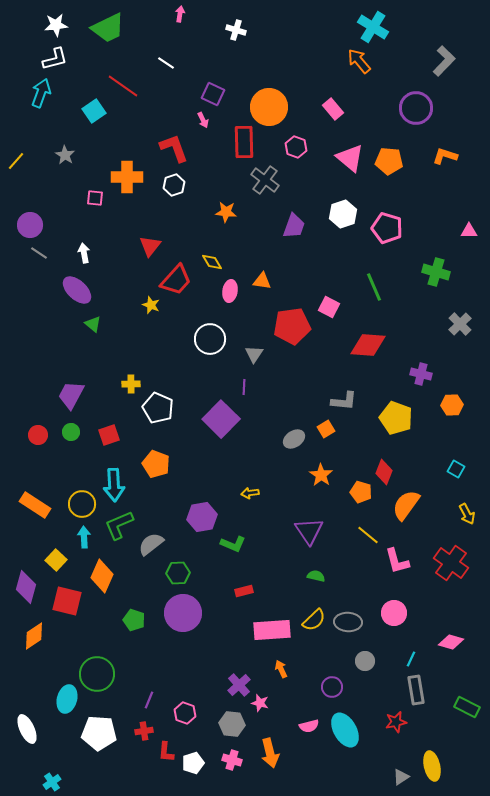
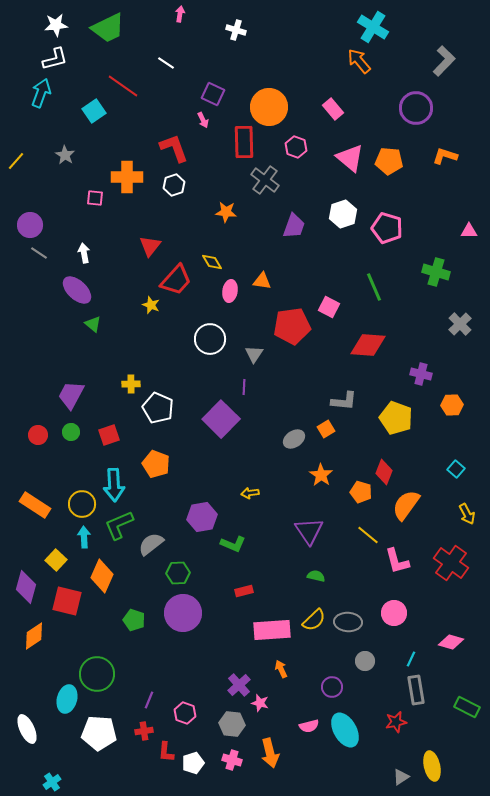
cyan square at (456, 469): rotated 12 degrees clockwise
